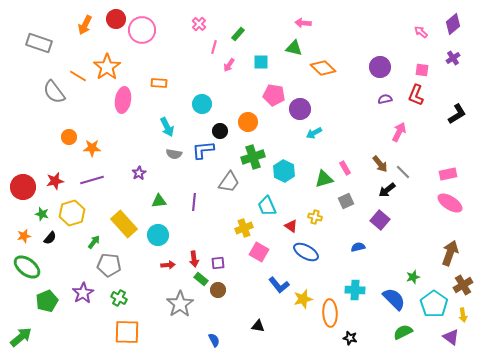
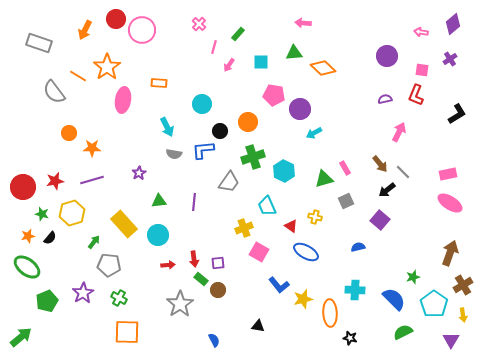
orange arrow at (85, 25): moved 5 px down
pink arrow at (421, 32): rotated 32 degrees counterclockwise
green triangle at (294, 48): moved 5 px down; rotated 18 degrees counterclockwise
purple cross at (453, 58): moved 3 px left, 1 px down
purple circle at (380, 67): moved 7 px right, 11 px up
orange circle at (69, 137): moved 4 px up
orange star at (24, 236): moved 4 px right
purple triangle at (451, 337): moved 3 px down; rotated 24 degrees clockwise
